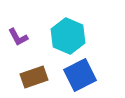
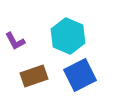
purple L-shape: moved 3 px left, 4 px down
brown rectangle: moved 1 px up
